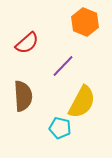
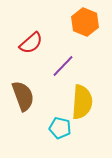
red semicircle: moved 4 px right
brown semicircle: rotated 16 degrees counterclockwise
yellow semicircle: rotated 24 degrees counterclockwise
